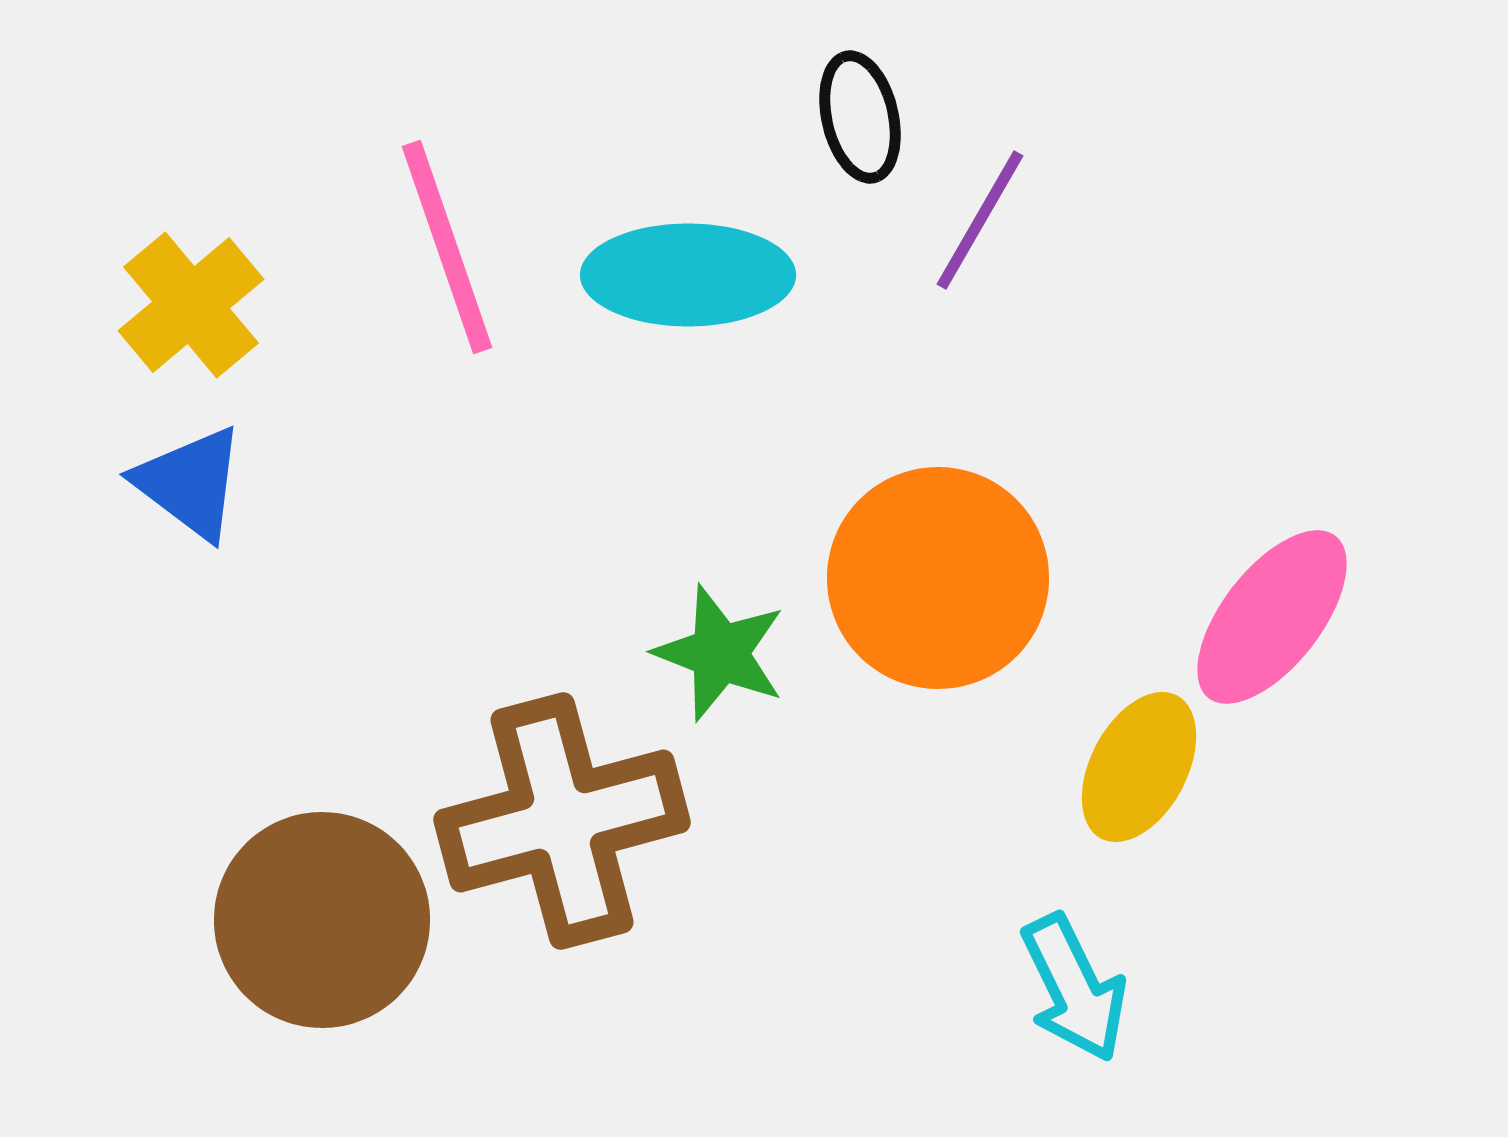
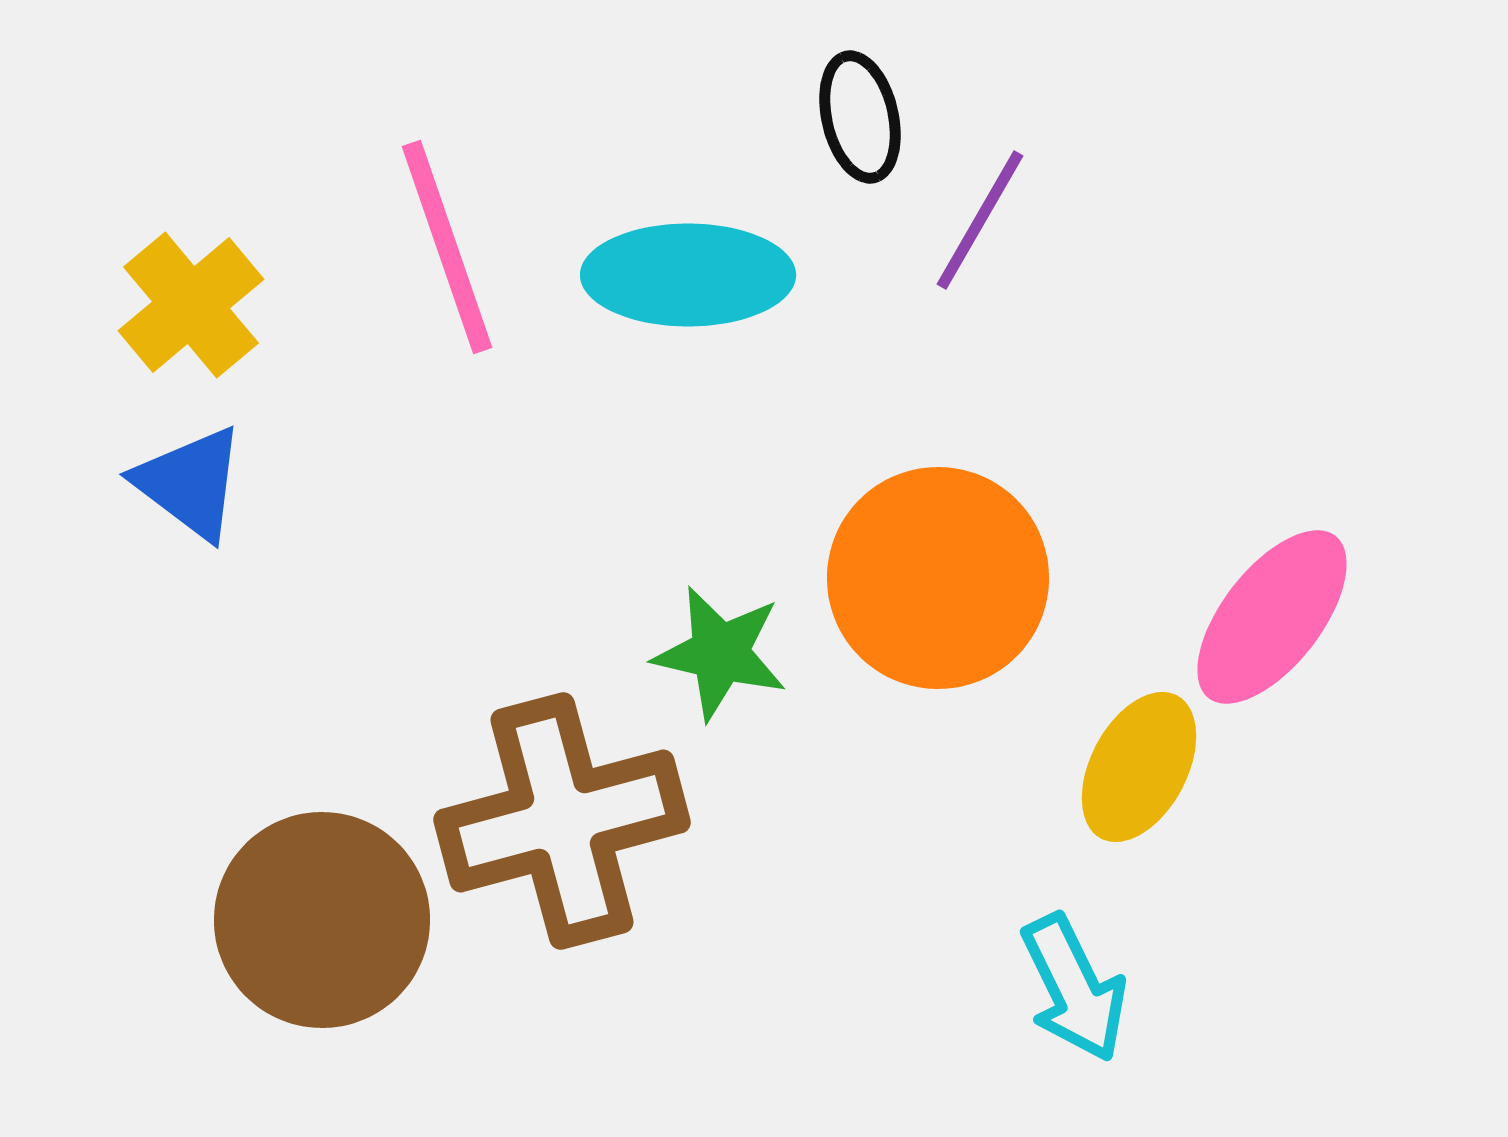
green star: rotated 8 degrees counterclockwise
